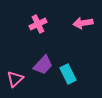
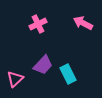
pink arrow: rotated 36 degrees clockwise
